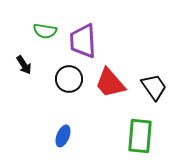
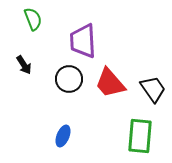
green semicircle: moved 12 px left, 12 px up; rotated 120 degrees counterclockwise
black trapezoid: moved 1 px left, 2 px down
